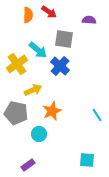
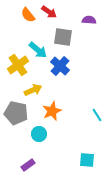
orange semicircle: rotated 140 degrees clockwise
gray square: moved 1 px left, 2 px up
yellow cross: moved 1 px right, 1 px down
